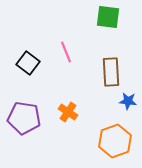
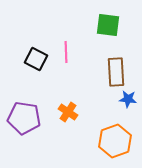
green square: moved 8 px down
pink line: rotated 20 degrees clockwise
black square: moved 8 px right, 4 px up; rotated 10 degrees counterclockwise
brown rectangle: moved 5 px right
blue star: moved 2 px up
